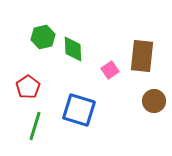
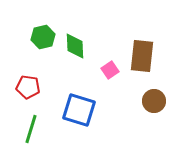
green diamond: moved 2 px right, 3 px up
red pentagon: rotated 30 degrees counterclockwise
green line: moved 4 px left, 3 px down
